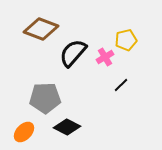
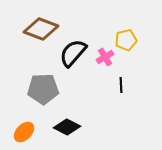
black line: rotated 49 degrees counterclockwise
gray pentagon: moved 2 px left, 9 px up
